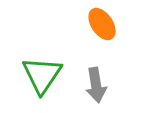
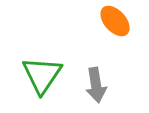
orange ellipse: moved 13 px right, 3 px up; rotated 8 degrees counterclockwise
